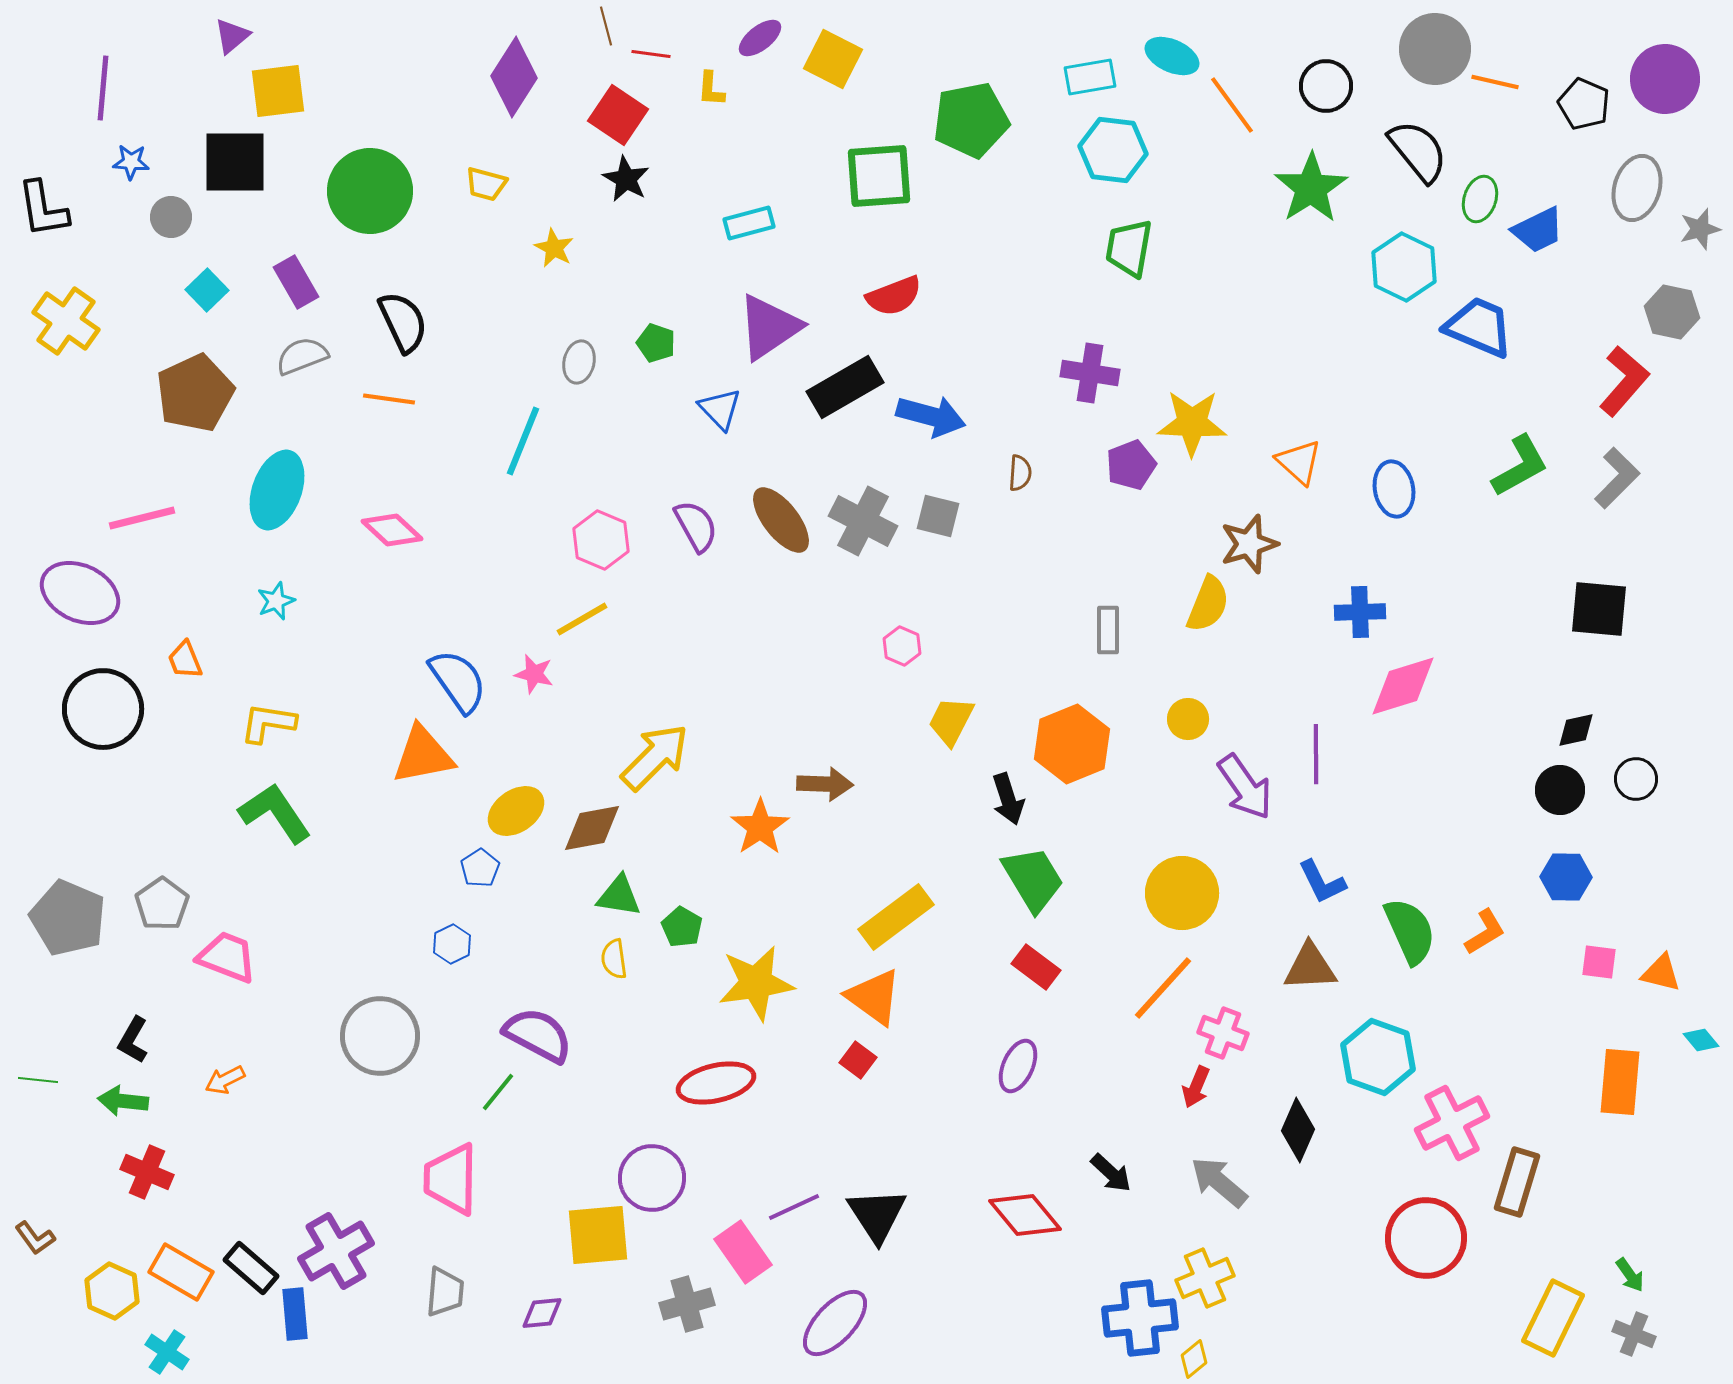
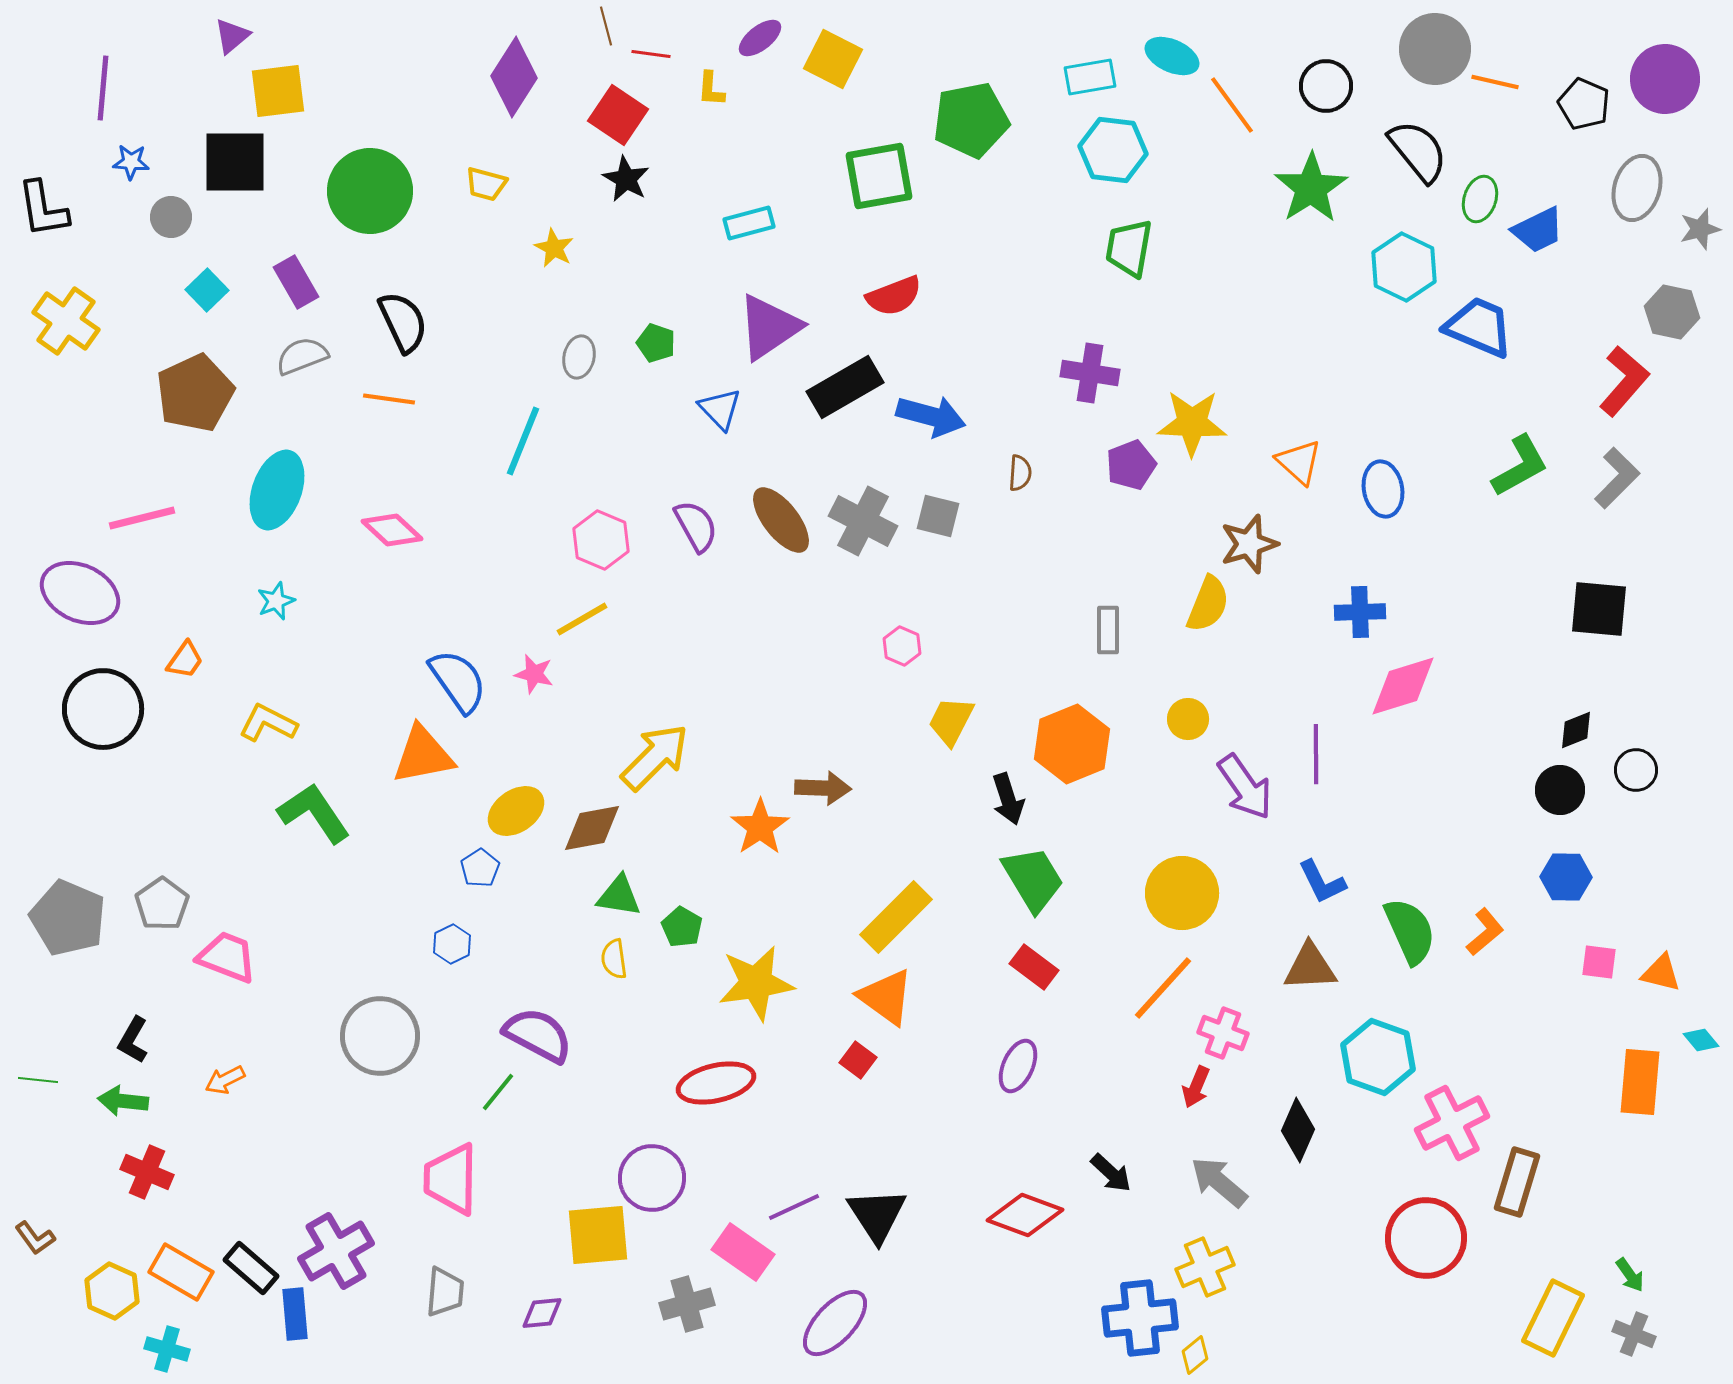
green square at (879, 176): rotated 6 degrees counterclockwise
gray ellipse at (579, 362): moved 5 px up
blue ellipse at (1394, 489): moved 11 px left
orange trapezoid at (185, 660): rotated 123 degrees counterclockwise
yellow L-shape at (268, 723): rotated 18 degrees clockwise
black diamond at (1576, 730): rotated 9 degrees counterclockwise
black circle at (1636, 779): moved 9 px up
brown arrow at (825, 784): moved 2 px left, 4 px down
green L-shape at (275, 813): moved 39 px right
yellow rectangle at (896, 917): rotated 8 degrees counterclockwise
orange L-shape at (1485, 932): rotated 9 degrees counterclockwise
red rectangle at (1036, 967): moved 2 px left
orange triangle at (874, 997): moved 12 px right
orange rectangle at (1620, 1082): moved 20 px right
red diamond at (1025, 1215): rotated 30 degrees counterclockwise
pink rectangle at (743, 1252): rotated 20 degrees counterclockwise
yellow cross at (1205, 1278): moved 11 px up
cyan cross at (167, 1352): moved 3 px up; rotated 18 degrees counterclockwise
yellow diamond at (1194, 1359): moved 1 px right, 4 px up
